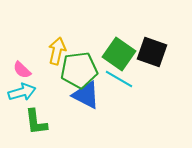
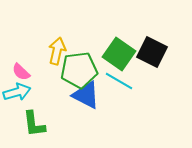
black square: rotated 8 degrees clockwise
pink semicircle: moved 1 px left, 2 px down
cyan line: moved 2 px down
cyan arrow: moved 5 px left
green L-shape: moved 2 px left, 2 px down
